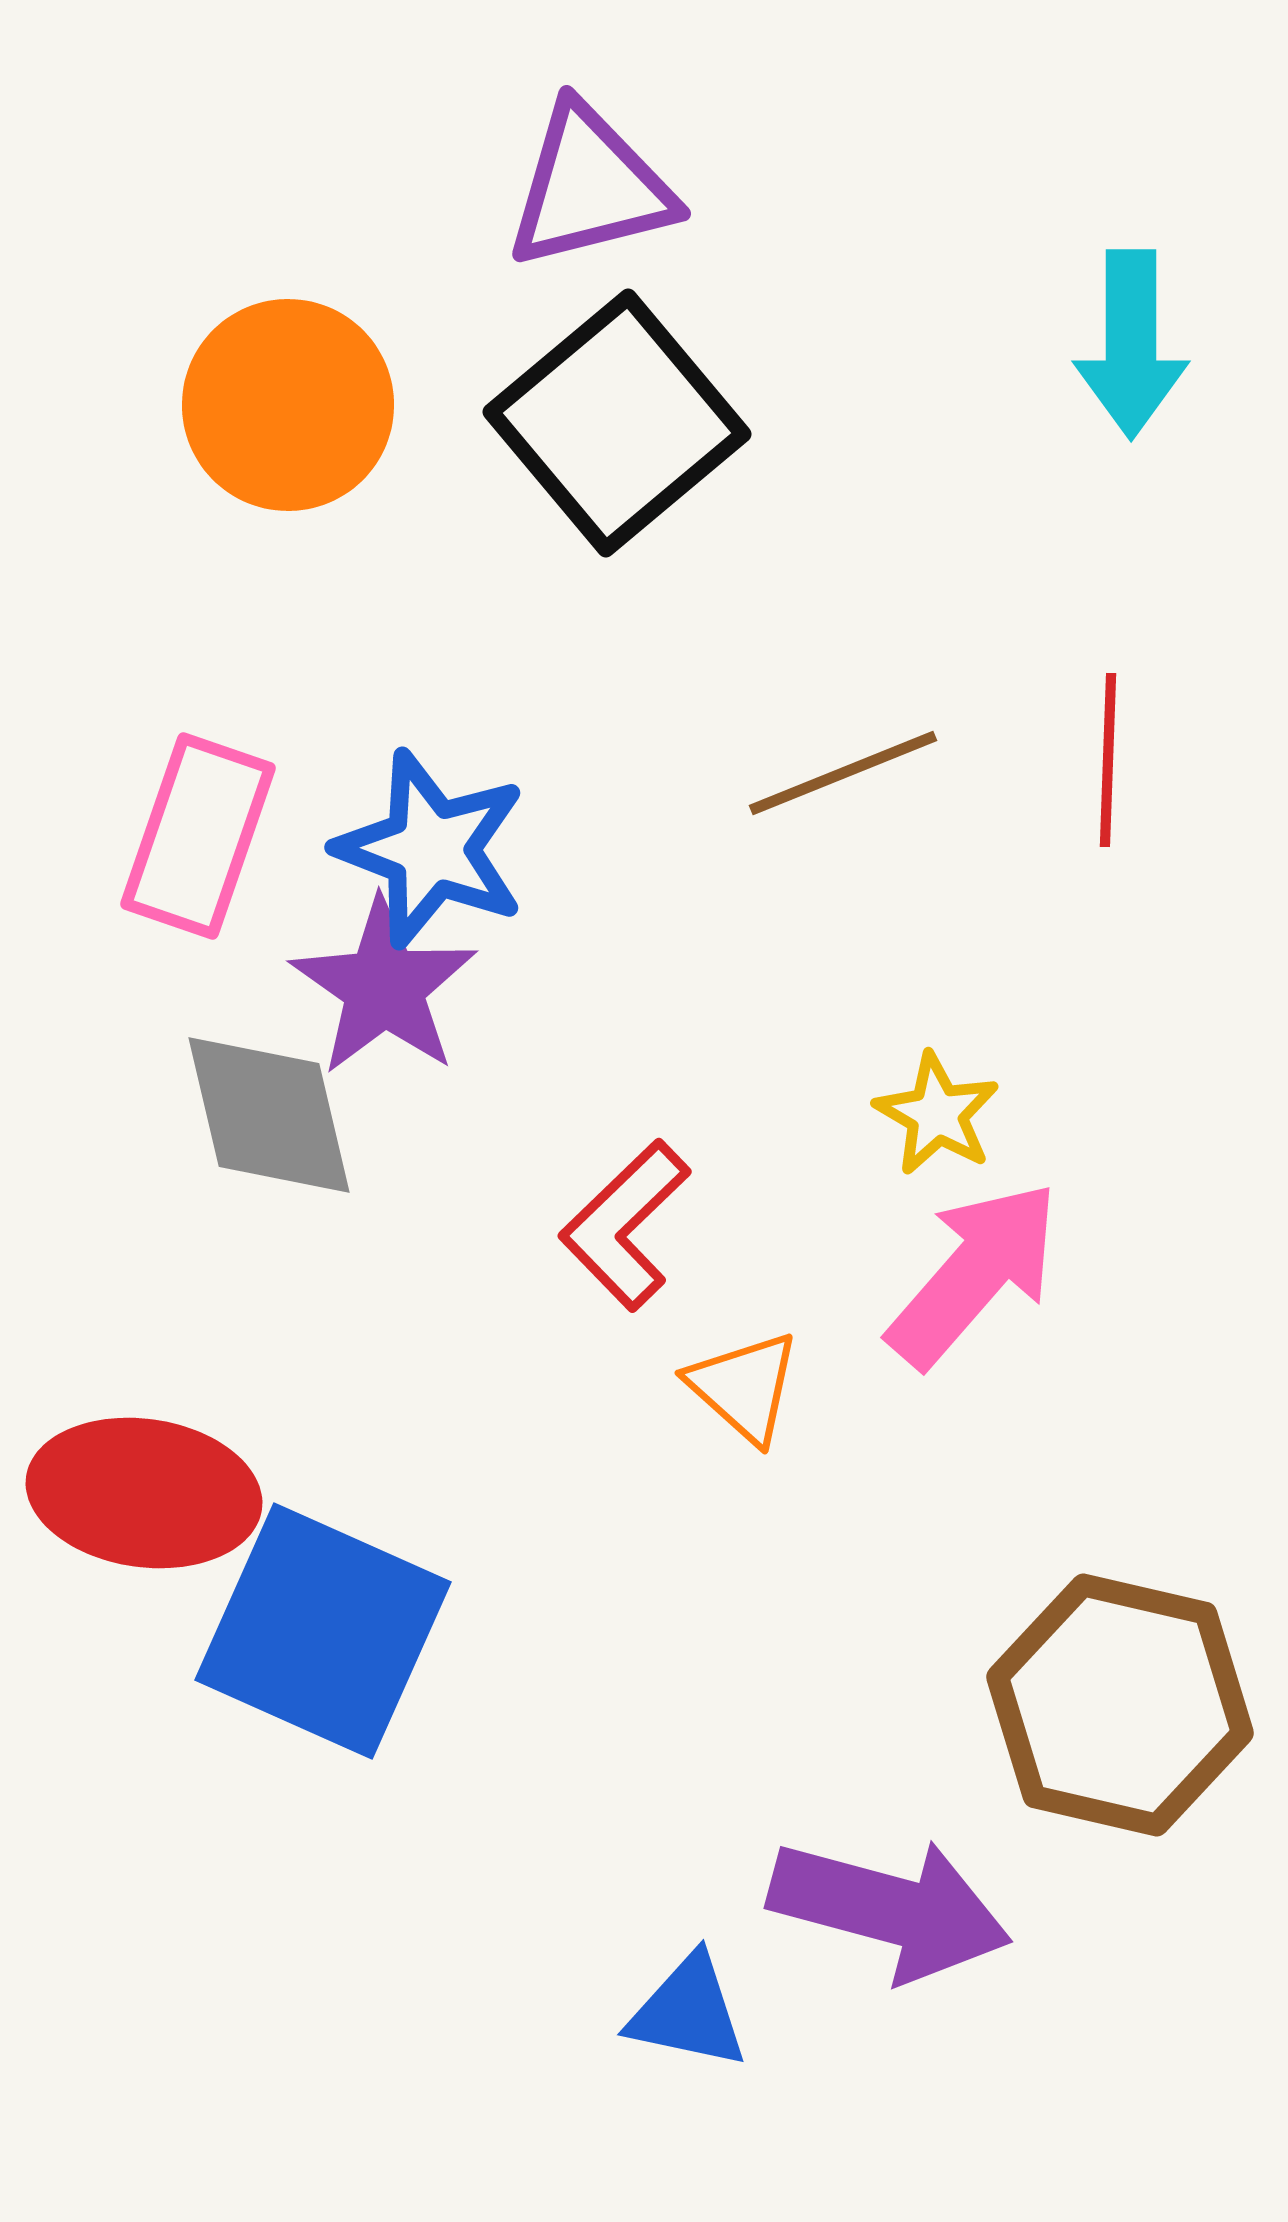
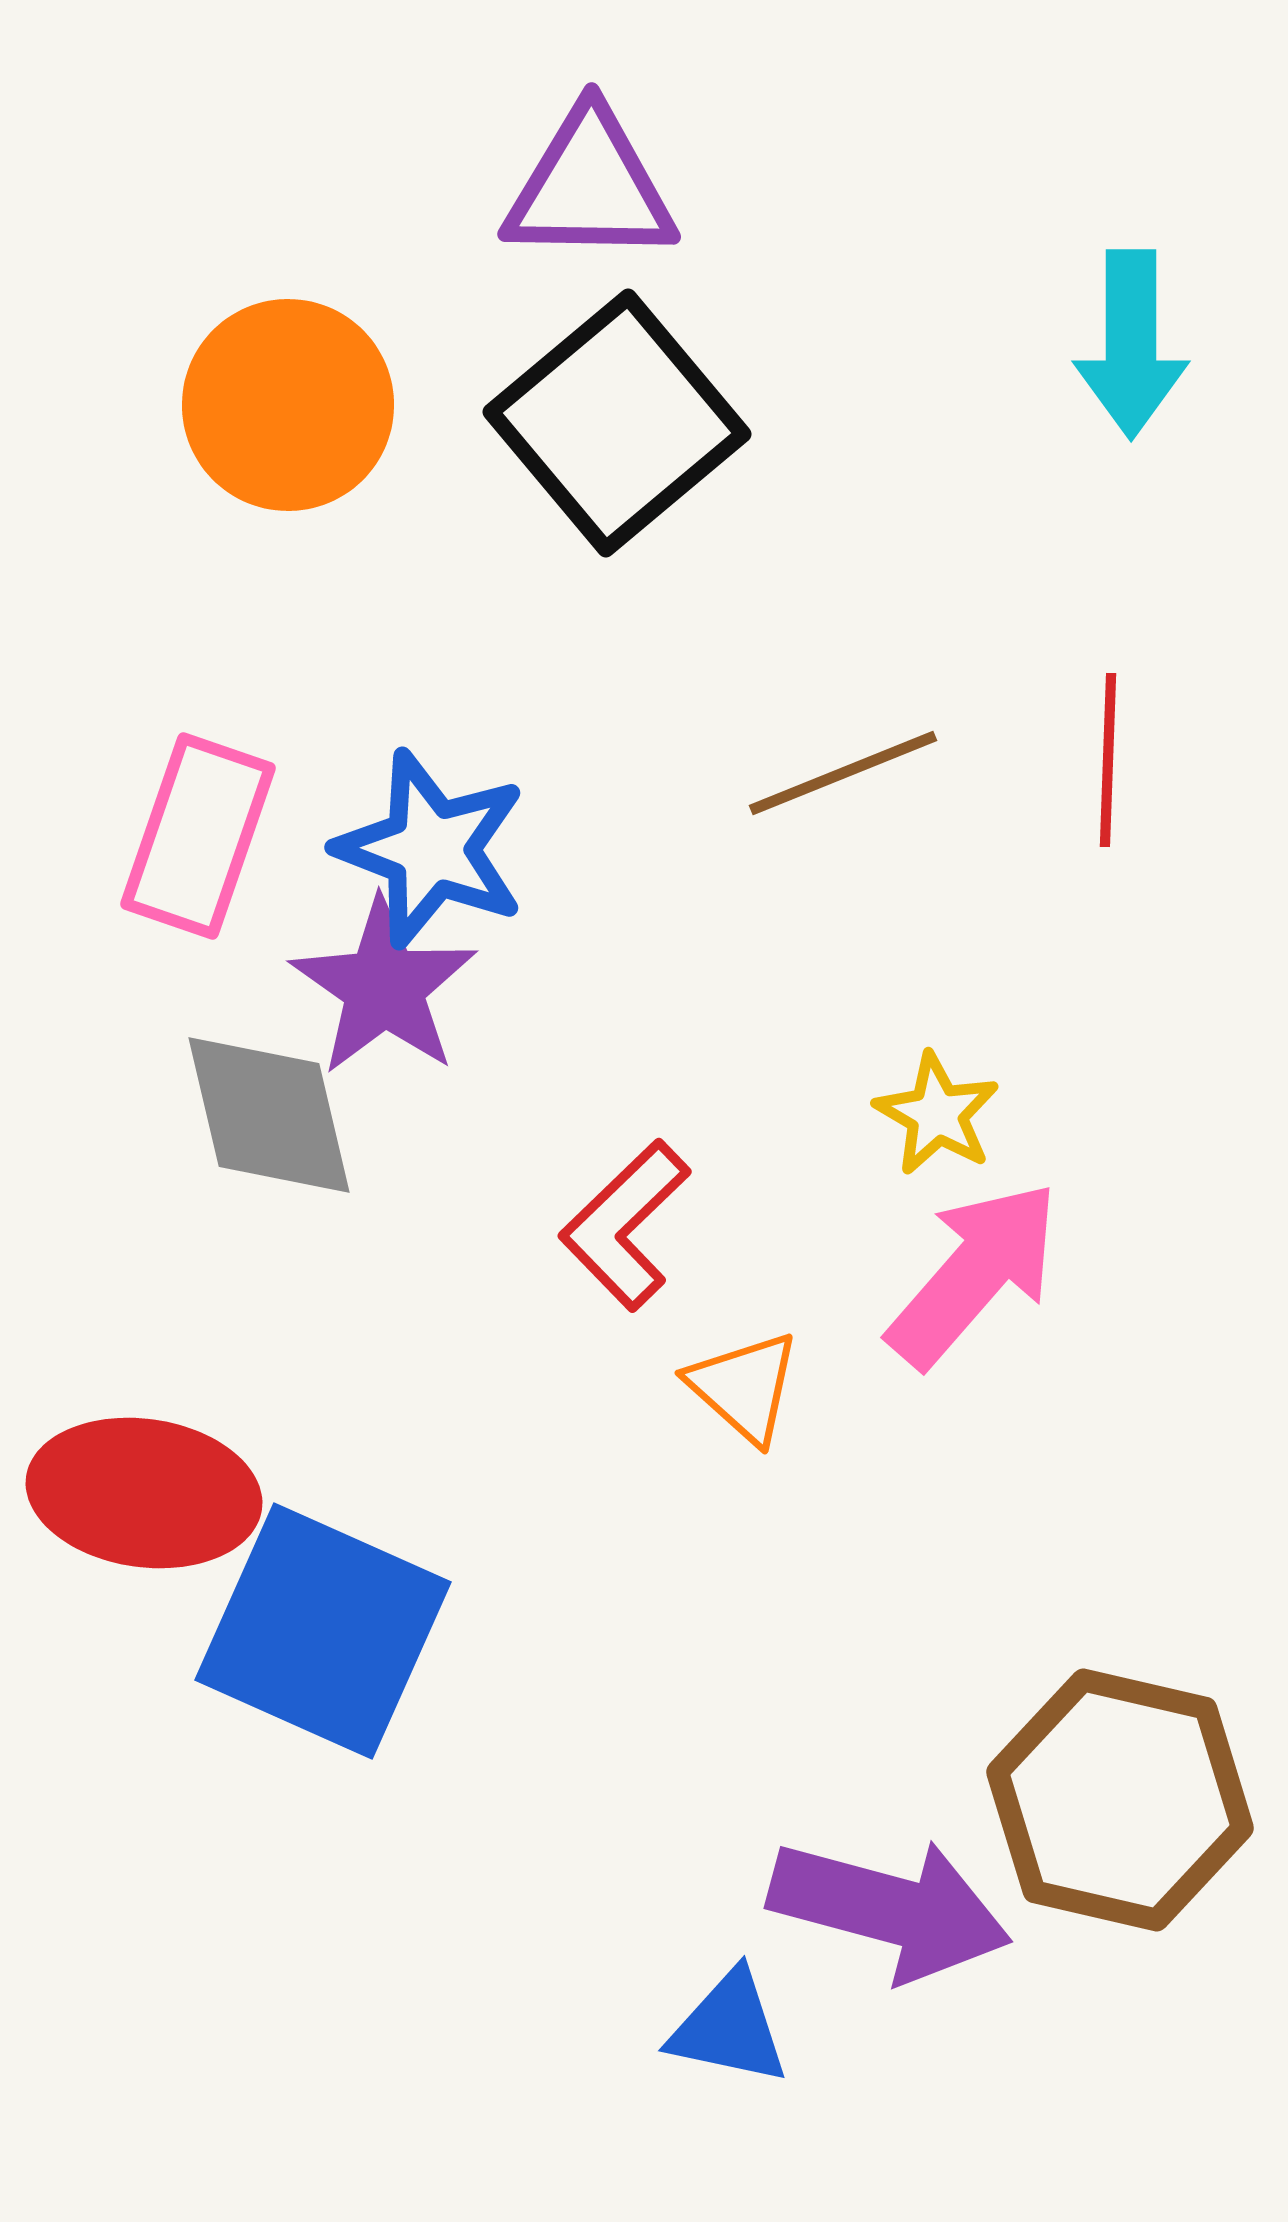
purple triangle: rotated 15 degrees clockwise
brown hexagon: moved 95 px down
blue triangle: moved 41 px right, 16 px down
